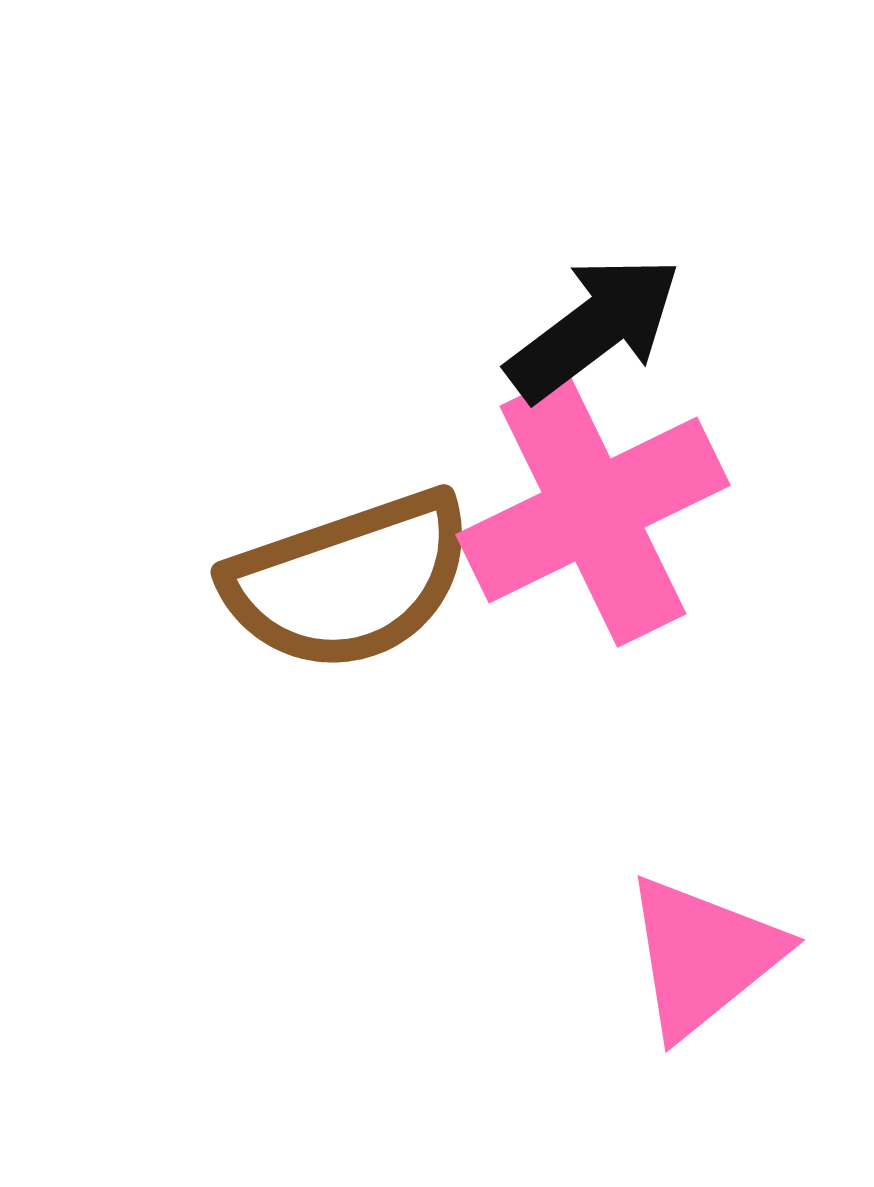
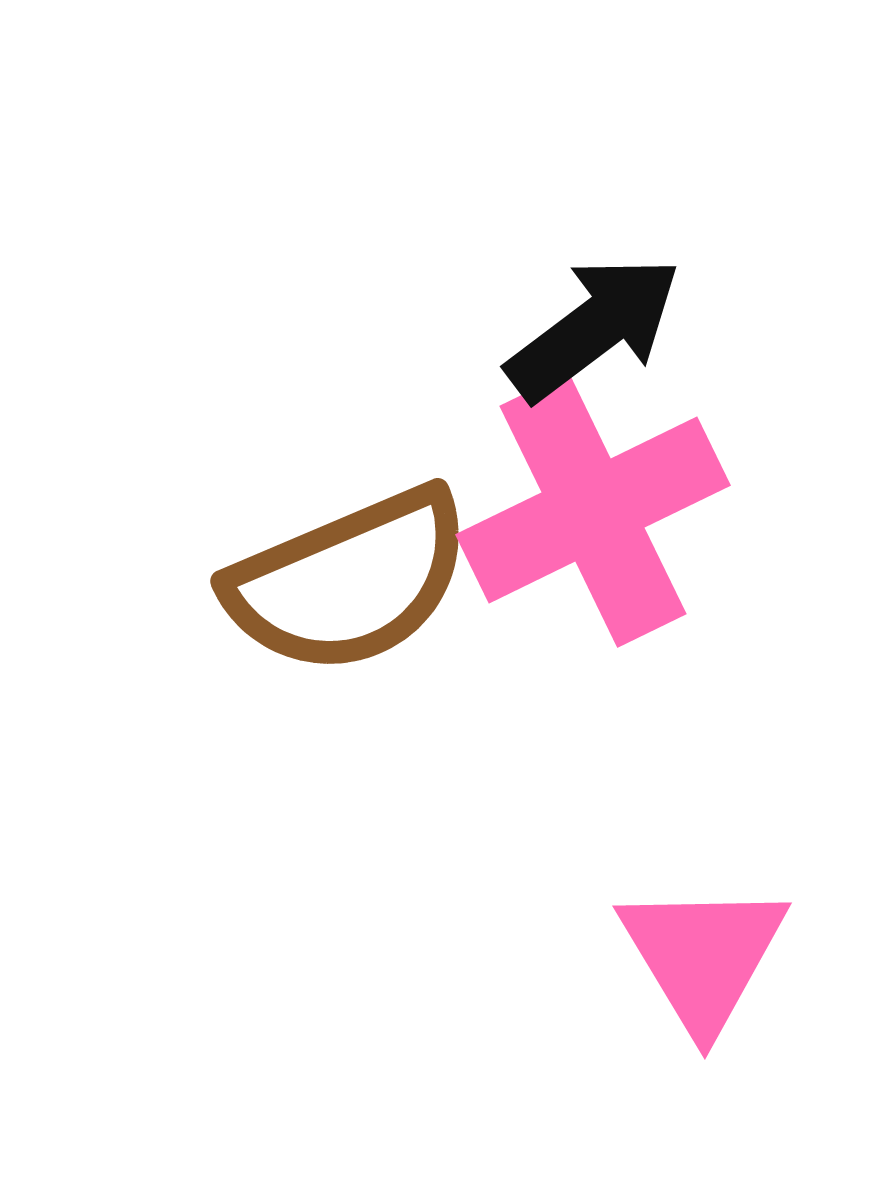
brown semicircle: rotated 4 degrees counterclockwise
pink triangle: rotated 22 degrees counterclockwise
